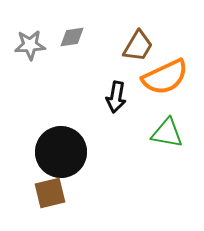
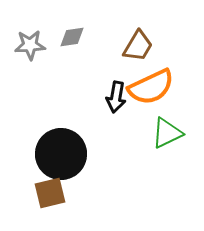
orange semicircle: moved 14 px left, 10 px down
green triangle: rotated 36 degrees counterclockwise
black circle: moved 2 px down
